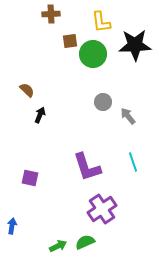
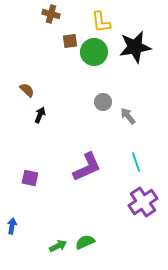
brown cross: rotated 18 degrees clockwise
black star: moved 2 px down; rotated 8 degrees counterclockwise
green circle: moved 1 px right, 2 px up
cyan line: moved 3 px right
purple L-shape: rotated 96 degrees counterclockwise
purple cross: moved 41 px right, 7 px up
